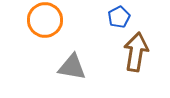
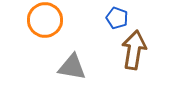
blue pentagon: moved 2 px left, 1 px down; rotated 25 degrees counterclockwise
brown arrow: moved 2 px left, 2 px up
